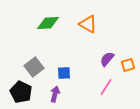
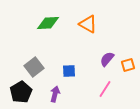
blue square: moved 5 px right, 2 px up
pink line: moved 1 px left, 2 px down
black pentagon: rotated 15 degrees clockwise
